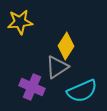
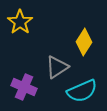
yellow star: rotated 30 degrees counterclockwise
yellow diamond: moved 18 px right, 4 px up
purple cross: moved 8 px left
